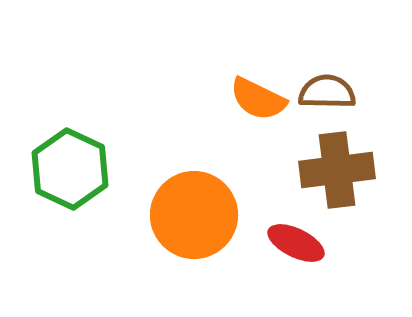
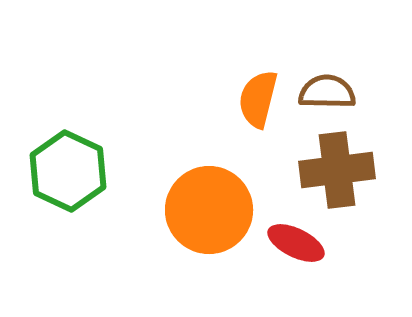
orange semicircle: rotated 78 degrees clockwise
green hexagon: moved 2 px left, 2 px down
orange circle: moved 15 px right, 5 px up
